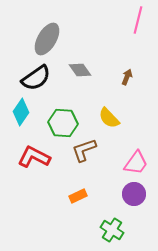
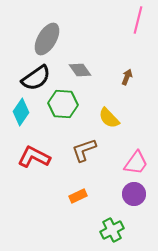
green hexagon: moved 19 px up
green cross: rotated 30 degrees clockwise
